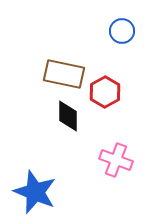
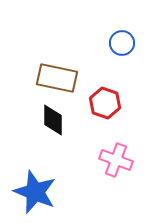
blue circle: moved 12 px down
brown rectangle: moved 7 px left, 4 px down
red hexagon: moved 11 px down; rotated 12 degrees counterclockwise
black diamond: moved 15 px left, 4 px down
